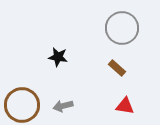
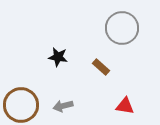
brown rectangle: moved 16 px left, 1 px up
brown circle: moved 1 px left
